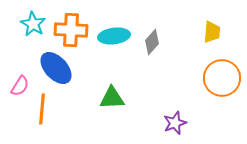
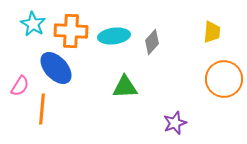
orange cross: moved 1 px down
orange circle: moved 2 px right, 1 px down
green triangle: moved 13 px right, 11 px up
